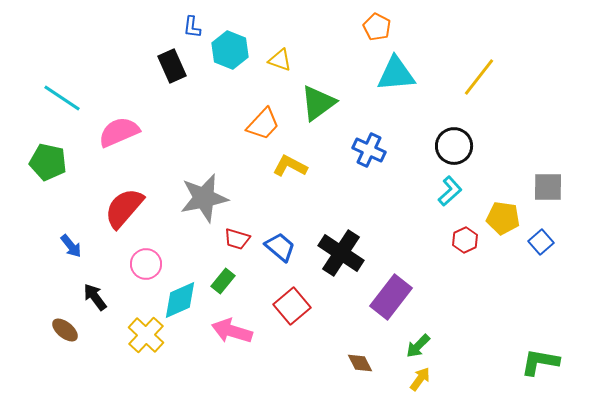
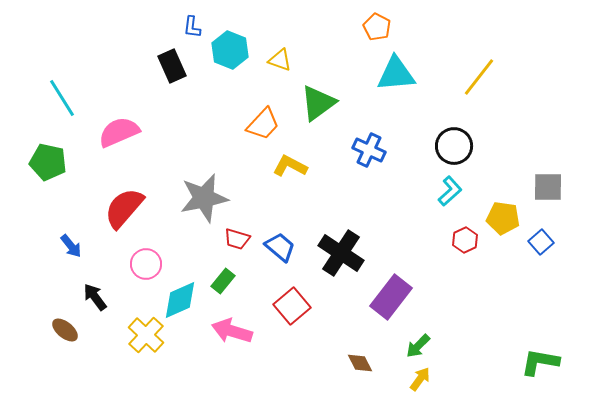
cyan line: rotated 24 degrees clockwise
